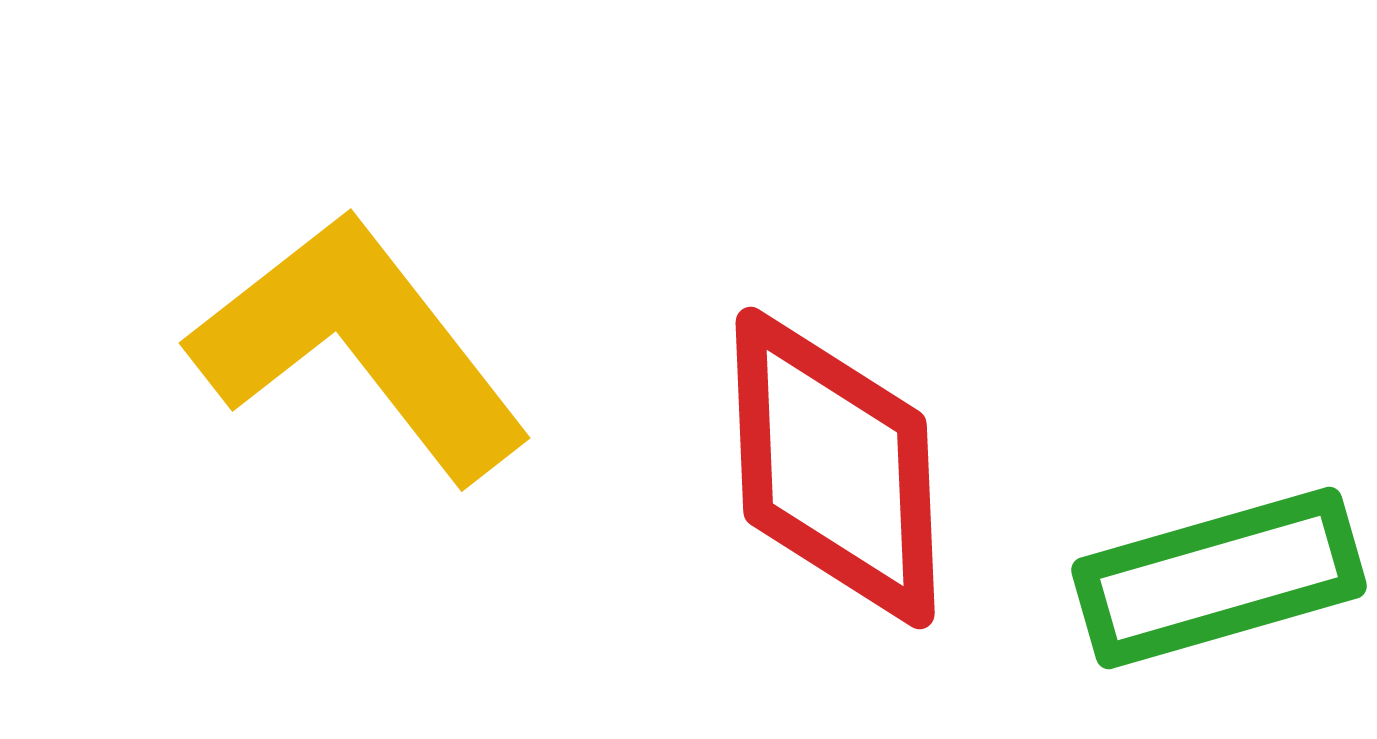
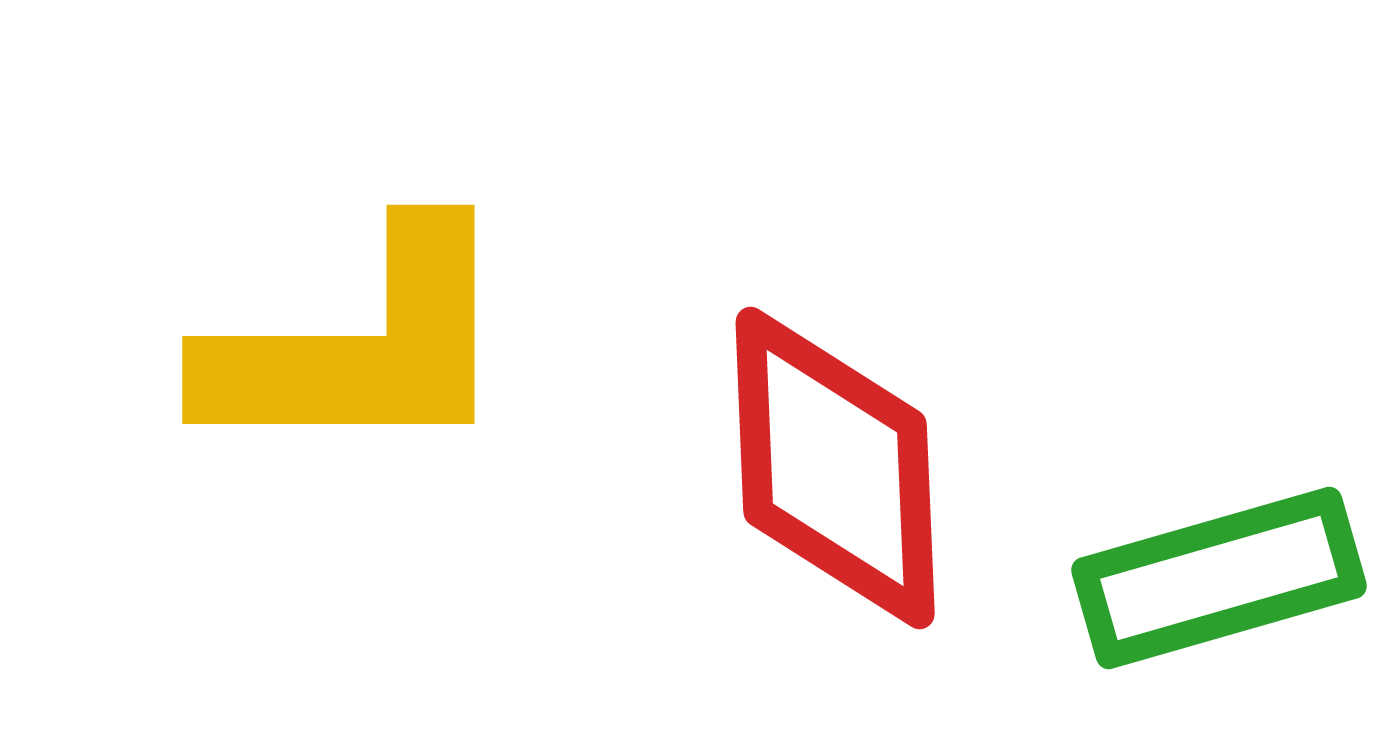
yellow L-shape: rotated 128 degrees clockwise
